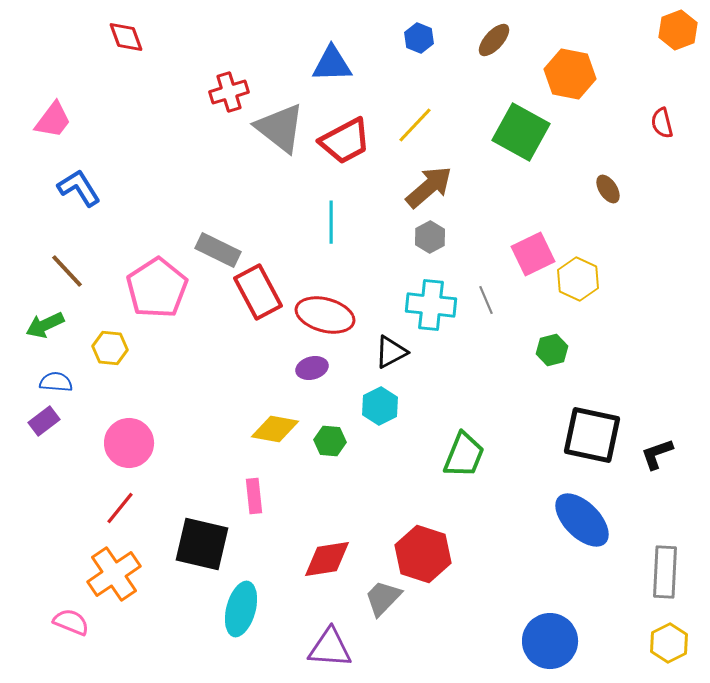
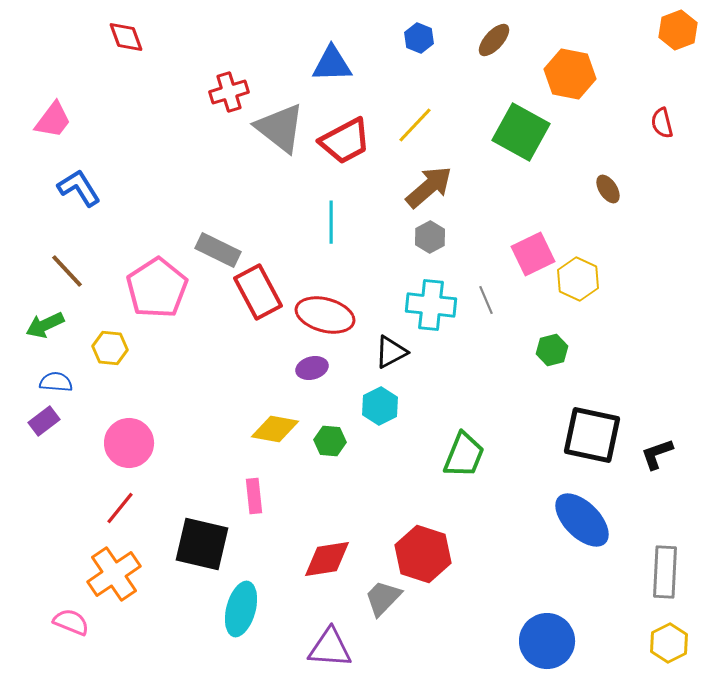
blue circle at (550, 641): moved 3 px left
